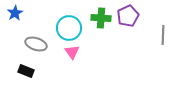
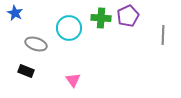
blue star: rotated 14 degrees counterclockwise
pink triangle: moved 1 px right, 28 px down
